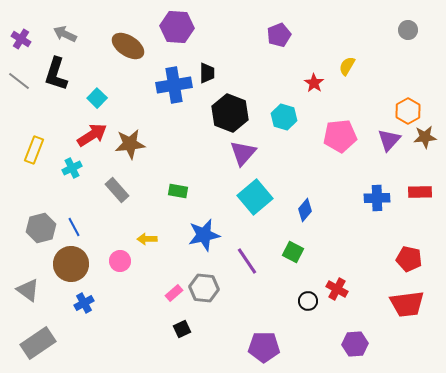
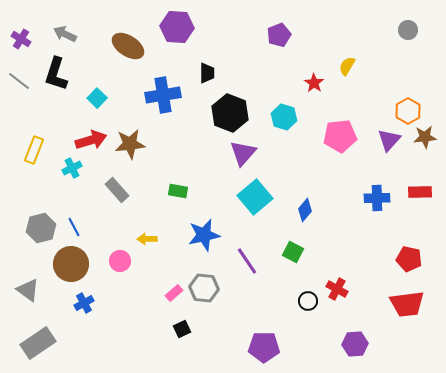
blue cross at (174, 85): moved 11 px left, 10 px down
red arrow at (92, 135): moved 1 px left, 5 px down; rotated 16 degrees clockwise
